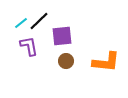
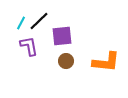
cyan line: rotated 24 degrees counterclockwise
